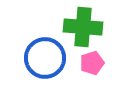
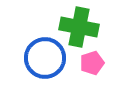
green cross: moved 4 px left; rotated 6 degrees clockwise
